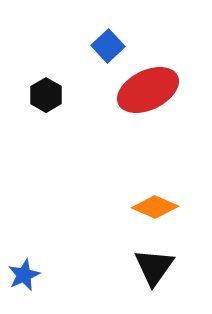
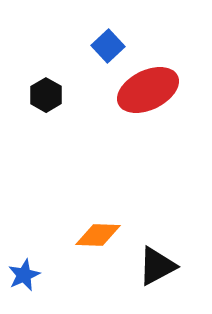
orange diamond: moved 57 px left, 28 px down; rotated 21 degrees counterclockwise
black triangle: moved 3 px right, 1 px up; rotated 27 degrees clockwise
